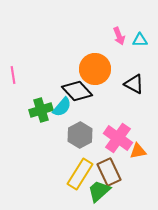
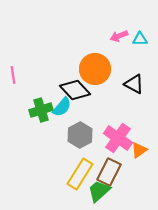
pink arrow: rotated 90 degrees clockwise
cyan triangle: moved 1 px up
black diamond: moved 2 px left, 1 px up
orange triangle: moved 1 px right, 1 px up; rotated 24 degrees counterclockwise
brown rectangle: rotated 52 degrees clockwise
